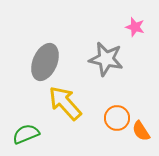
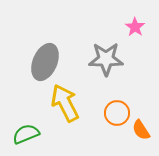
pink star: rotated 18 degrees clockwise
gray star: rotated 12 degrees counterclockwise
yellow arrow: rotated 15 degrees clockwise
orange circle: moved 5 px up
orange semicircle: moved 1 px up
